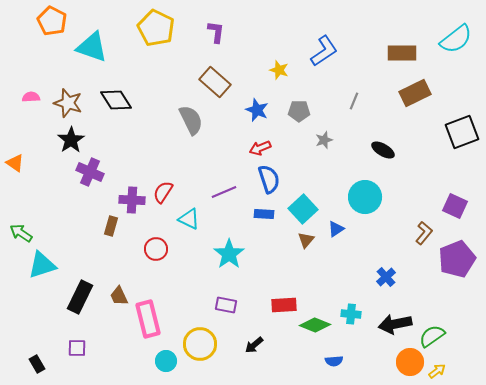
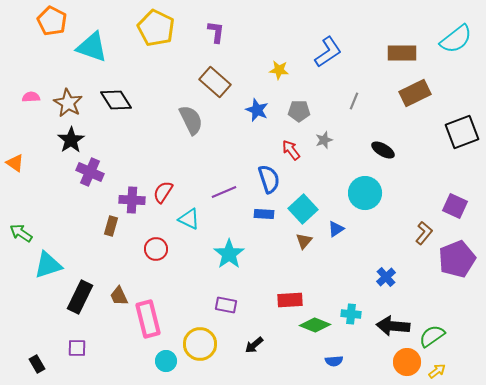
blue L-shape at (324, 51): moved 4 px right, 1 px down
yellow star at (279, 70): rotated 12 degrees counterclockwise
brown star at (68, 103): rotated 12 degrees clockwise
red arrow at (260, 148): moved 31 px right, 2 px down; rotated 75 degrees clockwise
cyan circle at (365, 197): moved 4 px up
brown triangle at (306, 240): moved 2 px left, 1 px down
cyan triangle at (42, 265): moved 6 px right
red rectangle at (284, 305): moved 6 px right, 5 px up
black arrow at (395, 324): moved 2 px left, 2 px down; rotated 16 degrees clockwise
orange circle at (410, 362): moved 3 px left
